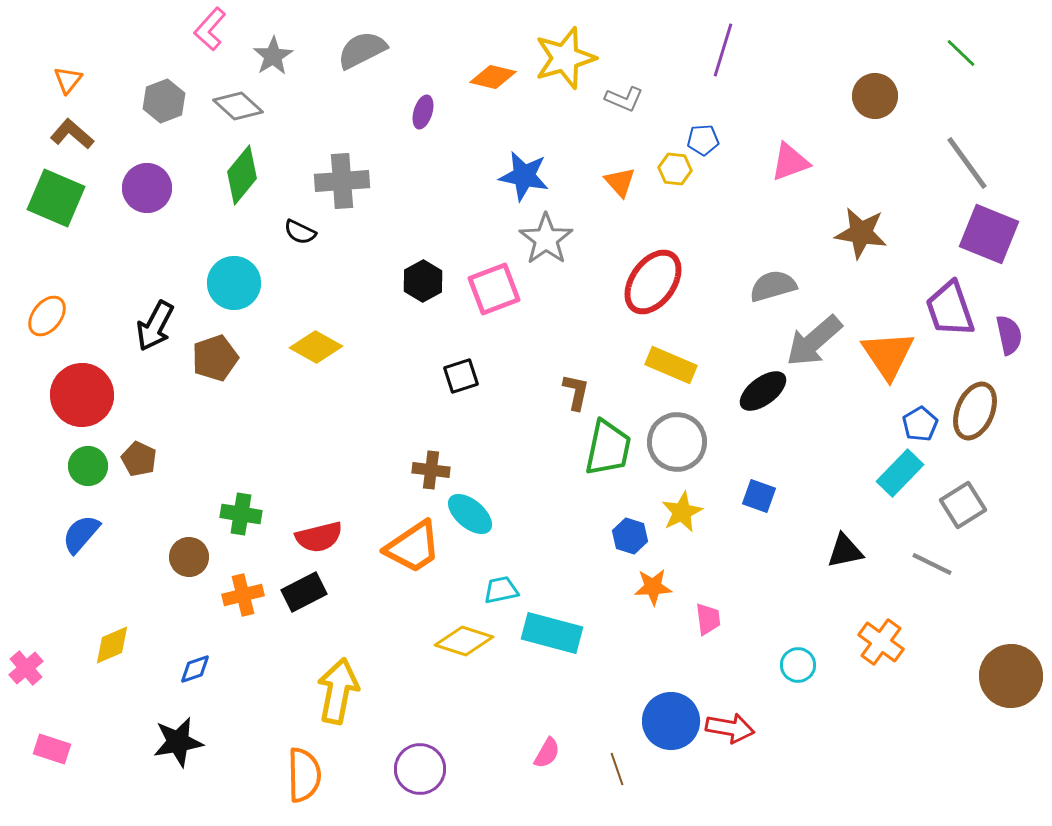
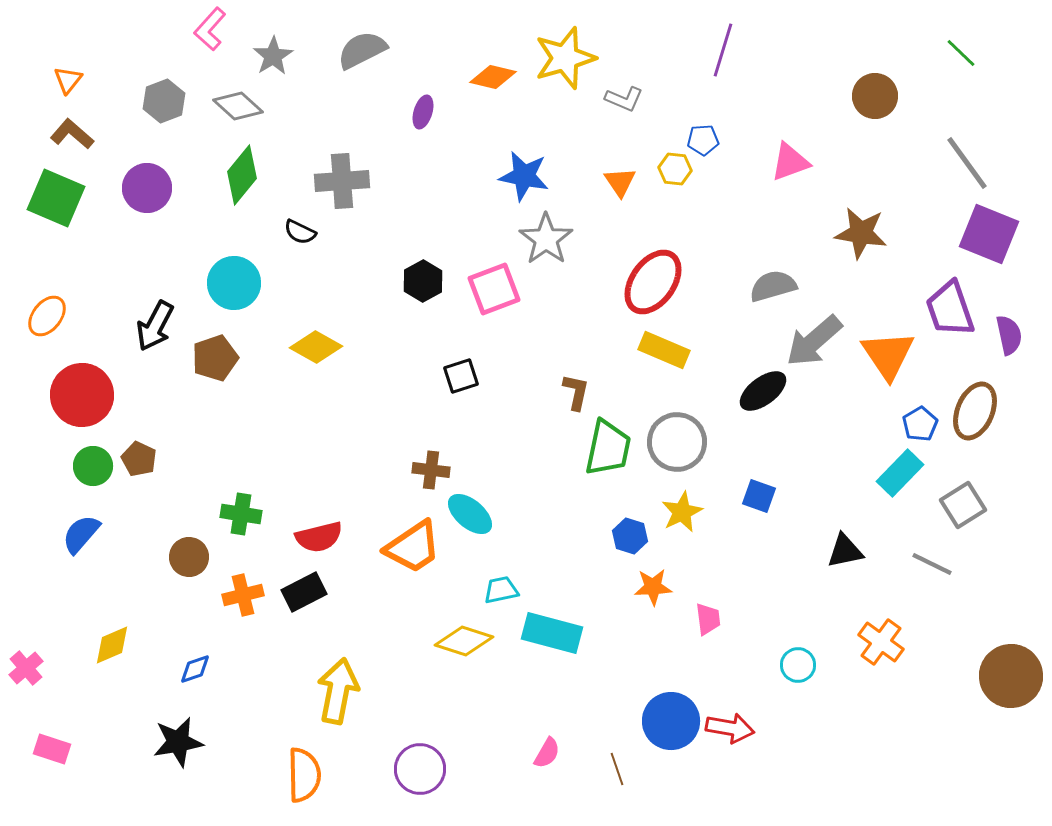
orange triangle at (620, 182): rotated 8 degrees clockwise
yellow rectangle at (671, 365): moved 7 px left, 15 px up
green circle at (88, 466): moved 5 px right
